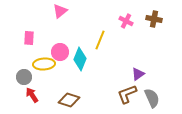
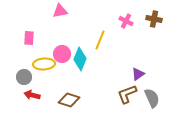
pink triangle: rotated 28 degrees clockwise
pink circle: moved 2 px right, 2 px down
red arrow: rotated 42 degrees counterclockwise
